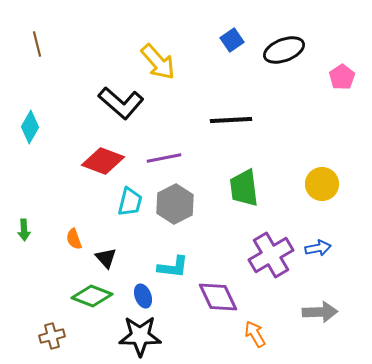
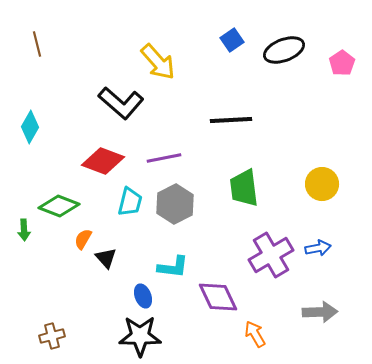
pink pentagon: moved 14 px up
orange semicircle: moved 9 px right; rotated 50 degrees clockwise
green diamond: moved 33 px left, 90 px up
